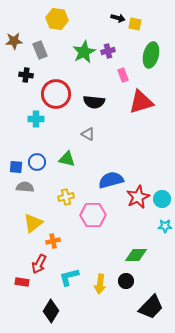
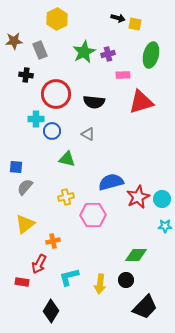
yellow hexagon: rotated 25 degrees clockwise
purple cross: moved 3 px down
pink rectangle: rotated 72 degrees counterclockwise
blue circle: moved 15 px right, 31 px up
blue semicircle: moved 2 px down
gray semicircle: rotated 54 degrees counterclockwise
yellow triangle: moved 8 px left, 1 px down
black circle: moved 1 px up
black trapezoid: moved 6 px left
